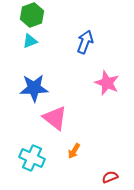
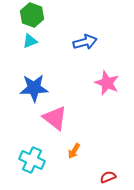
green hexagon: rotated 20 degrees counterclockwise
blue arrow: rotated 55 degrees clockwise
cyan cross: moved 2 px down
red semicircle: moved 2 px left
